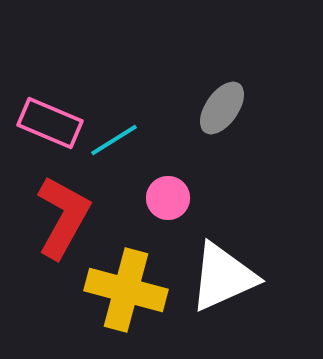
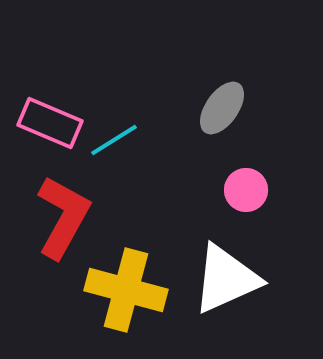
pink circle: moved 78 px right, 8 px up
white triangle: moved 3 px right, 2 px down
